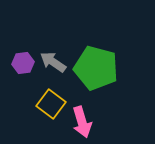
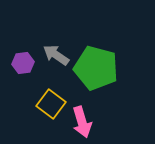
gray arrow: moved 3 px right, 7 px up
